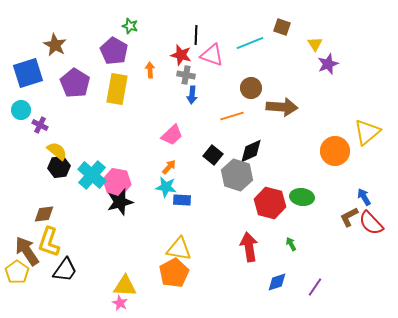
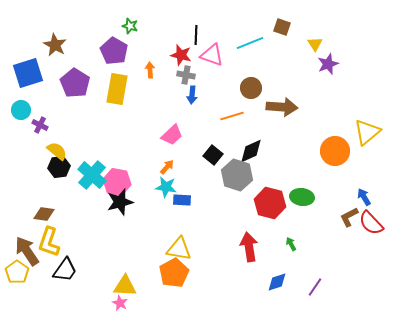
orange arrow at (169, 167): moved 2 px left
brown diamond at (44, 214): rotated 15 degrees clockwise
